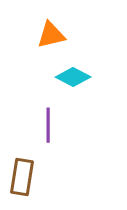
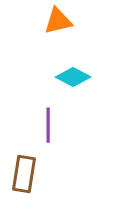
orange triangle: moved 7 px right, 14 px up
brown rectangle: moved 2 px right, 3 px up
